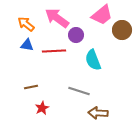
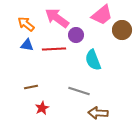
red line: moved 2 px up
